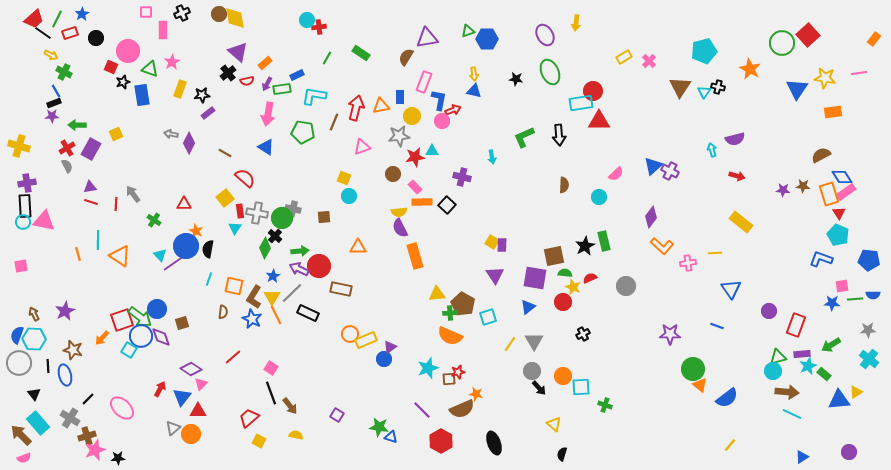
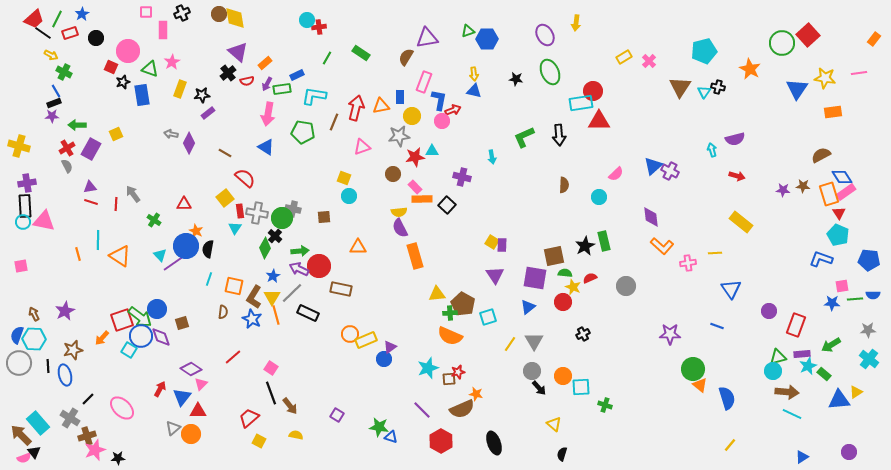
orange rectangle at (422, 202): moved 3 px up
purple diamond at (651, 217): rotated 45 degrees counterclockwise
orange line at (276, 315): rotated 12 degrees clockwise
brown star at (73, 350): rotated 30 degrees counterclockwise
black triangle at (34, 394): moved 58 px down
blue semicircle at (727, 398): rotated 70 degrees counterclockwise
